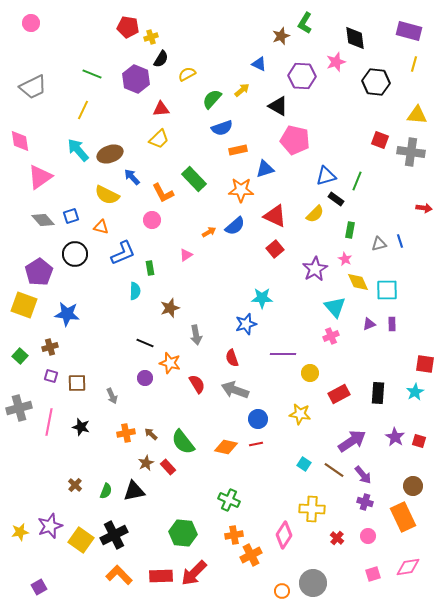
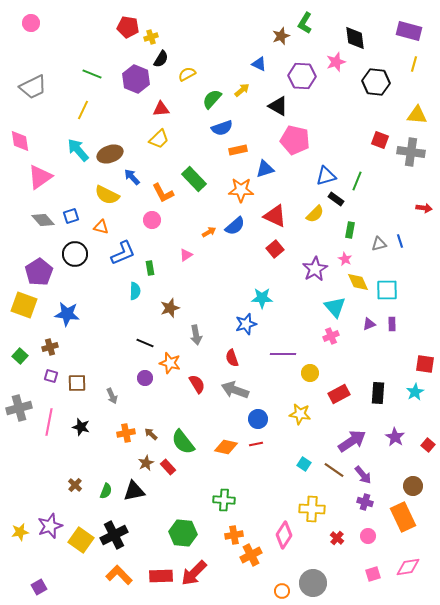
red square at (419, 441): moved 9 px right, 4 px down; rotated 24 degrees clockwise
green cross at (229, 500): moved 5 px left; rotated 20 degrees counterclockwise
